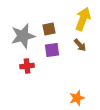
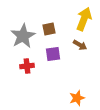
yellow arrow: moved 1 px right
gray star: rotated 15 degrees counterclockwise
brown arrow: rotated 16 degrees counterclockwise
purple square: moved 1 px right, 4 px down
